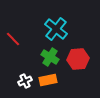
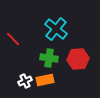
green cross: moved 1 px left, 1 px down; rotated 24 degrees counterclockwise
orange rectangle: moved 3 px left
